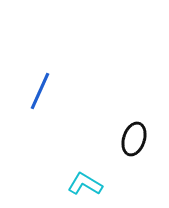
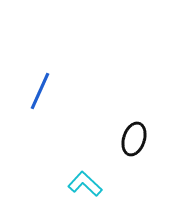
cyan L-shape: rotated 12 degrees clockwise
